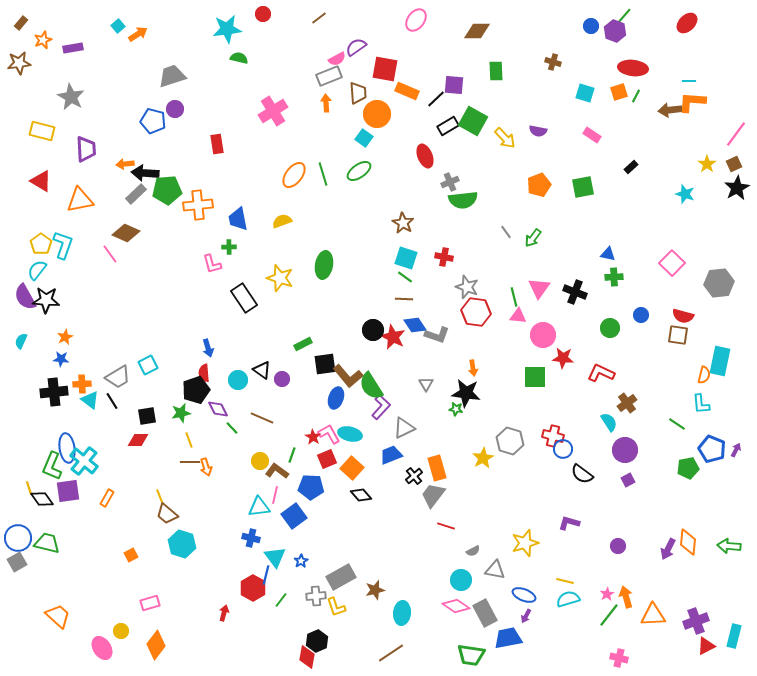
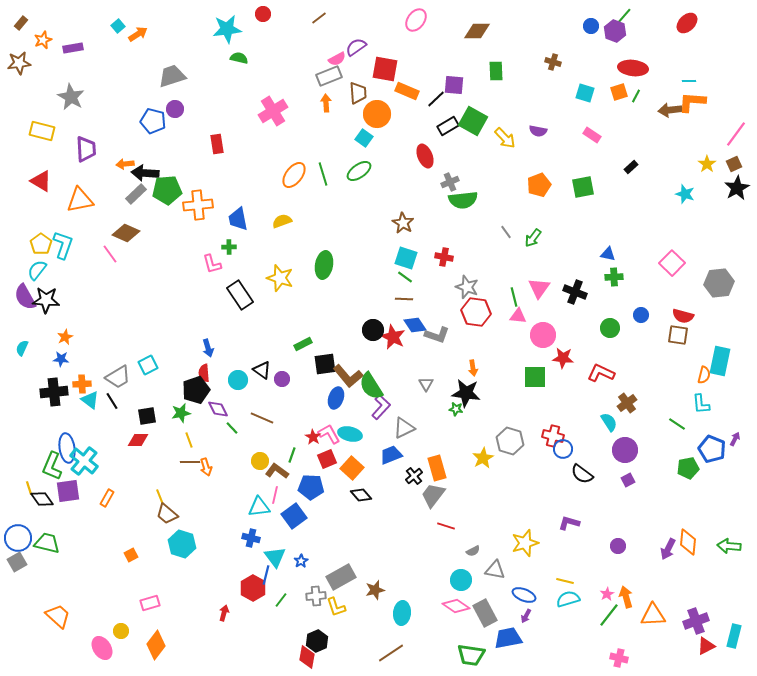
black rectangle at (244, 298): moved 4 px left, 3 px up
cyan semicircle at (21, 341): moved 1 px right, 7 px down
purple arrow at (736, 450): moved 1 px left, 11 px up
